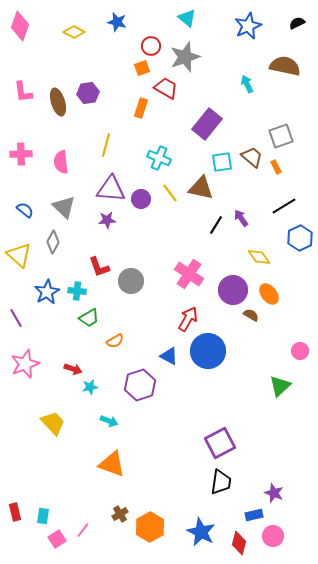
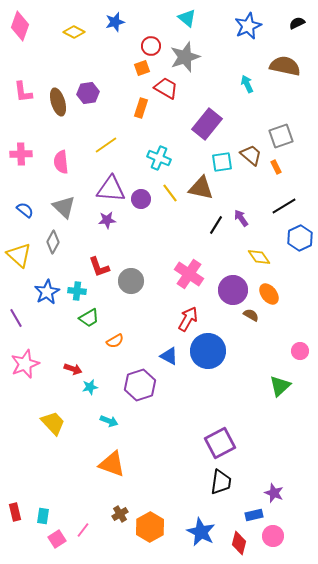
blue star at (117, 22): moved 2 px left; rotated 30 degrees counterclockwise
yellow line at (106, 145): rotated 40 degrees clockwise
brown trapezoid at (252, 157): moved 1 px left, 2 px up
